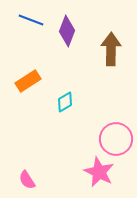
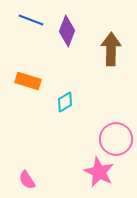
orange rectangle: rotated 50 degrees clockwise
